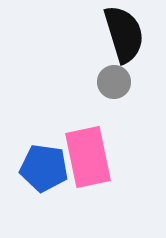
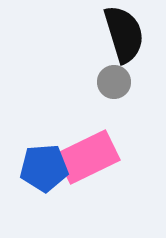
pink rectangle: rotated 76 degrees clockwise
blue pentagon: rotated 12 degrees counterclockwise
